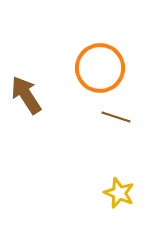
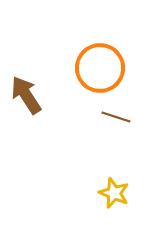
yellow star: moved 5 px left
